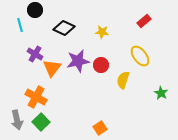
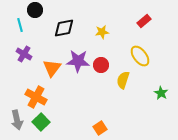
black diamond: rotated 35 degrees counterclockwise
yellow star: rotated 16 degrees counterclockwise
purple cross: moved 11 px left
purple star: rotated 15 degrees clockwise
